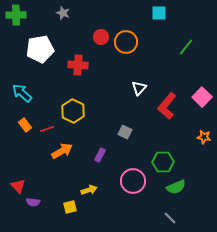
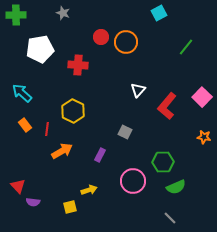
cyan square: rotated 28 degrees counterclockwise
white triangle: moved 1 px left, 2 px down
red line: rotated 64 degrees counterclockwise
